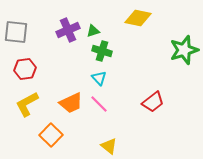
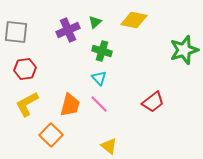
yellow diamond: moved 4 px left, 2 px down
green triangle: moved 2 px right, 9 px up; rotated 24 degrees counterclockwise
orange trapezoid: moved 1 px left, 2 px down; rotated 50 degrees counterclockwise
